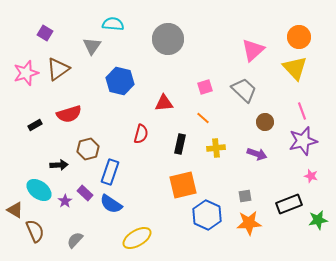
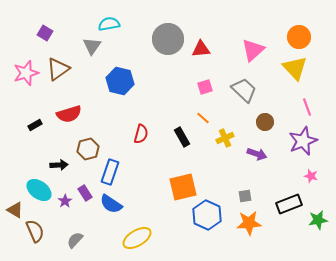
cyan semicircle at (113, 24): moved 4 px left; rotated 15 degrees counterclockwise
red triangle at (164, 103): moved 37 px right, 54 px up
pink line at (302, 111): moved 5 px right, 4 px up
purple star at (303, 141): rotated 8 degrees counterclockwise
black rectangle at (180, 144): moved 2 px right, 7 px up; rotated 42 degrees counterclockwise
yellow cross at (216, 148): moved 9 px right, 10 px up; rotated 18 degrees counterclockwise
orange square at (183, 185): moved 2 px down
purple rectangle at (85, 193): rotated 14 degrees clockwise
